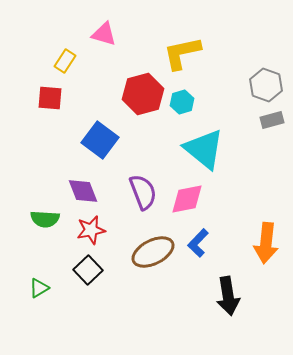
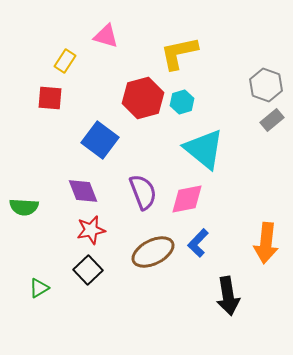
pink triangle: moved 2 px right, 2 px down
yellow L-shape: moved 3 px left
red hexagon: moved 4 px down
gray rectangle: rotated 25 degrees counterclockwise
green semicircle: moved 21 px left, 12 px up
